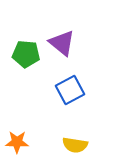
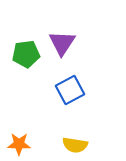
purple triangle: rotated 24 degrees clockwise
green pentagon: rotated 12 degrees counterclockwise
orange star: moved 2 px right, 2 px down
